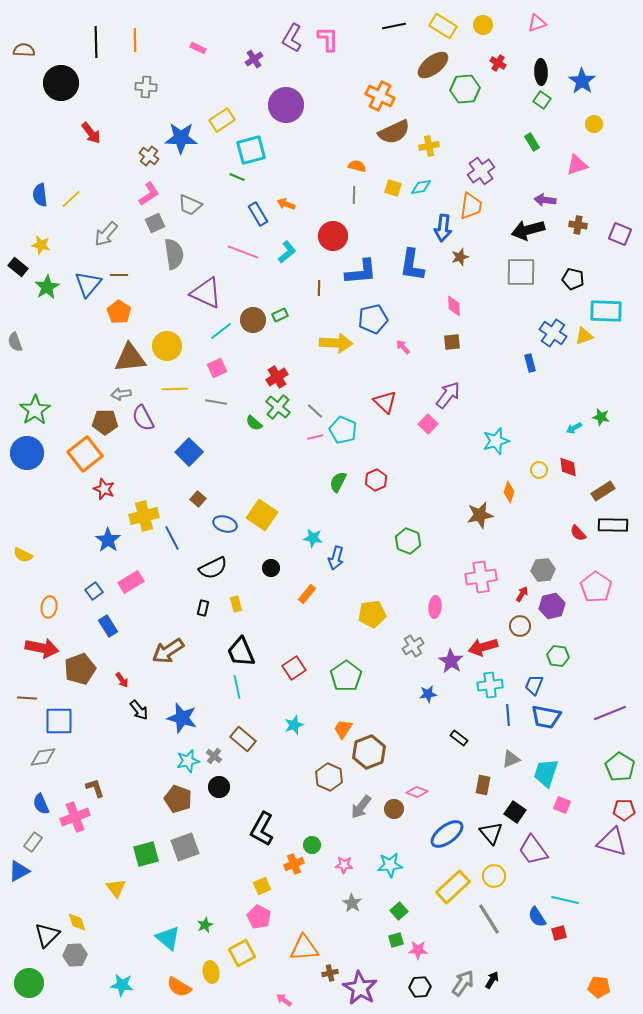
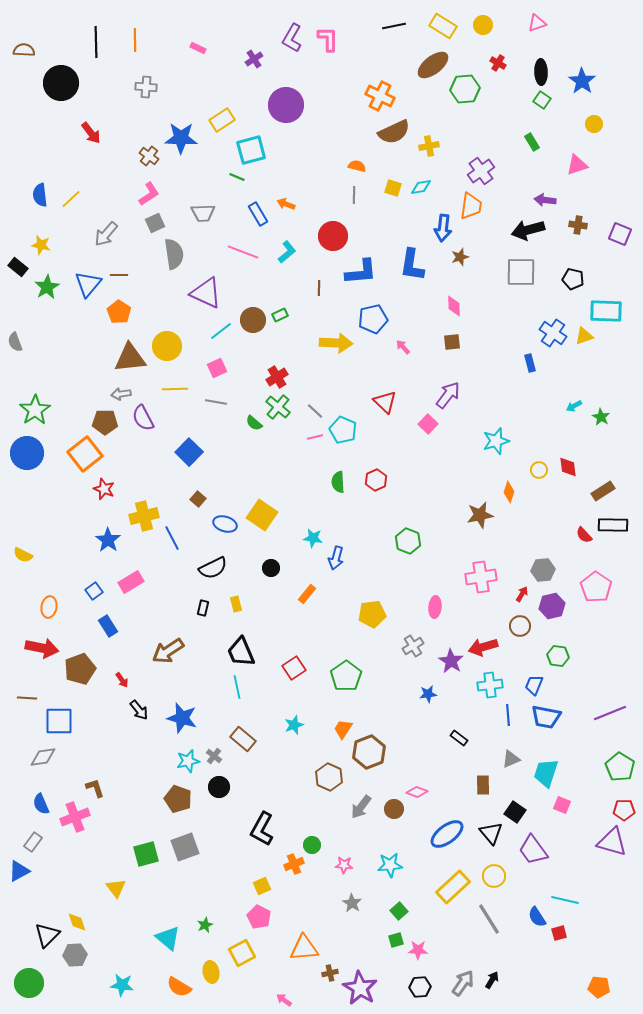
gray trapezoid at (190, 205): moved 13 px right, 8 px down; rotated 25 degrees counterclockwise
green star at (601, 417): rotated 18 degrees clockwise
cyan arrow at (574, 428): moved 22 px up
green semicircle at (338, 482): rotated 30 degrees counterclockwise
red semicircle at (578, 533): moved 6 px right, 2 px down
brown rectangle at (483, 785): rotated 12 degrees counterclockwise
